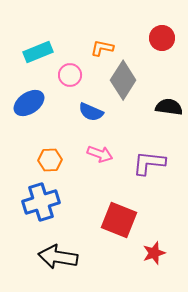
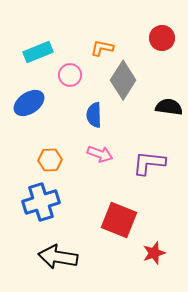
blue semicircle: moved 3 px right, 3 px down; rotated 65 degrees clockwise
